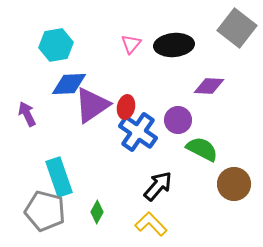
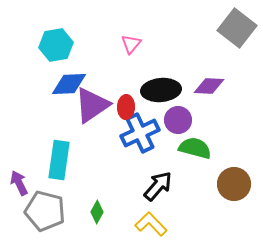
black ellipse: moved 13 px left, 45 px down
red ellipse: rotated 10 degrees counterclockwise
purple arrow: moved 8 px left, 69 px down
blue cross: moved 2 px right, 1 px down; rotated 30 degrees clockwise
green semicircle: moved 7 px left, 1 px up; rotated 12 degrees counterclockwise
cyan rectangle: moved 17 px up; rotated 27 degrees clockwise
